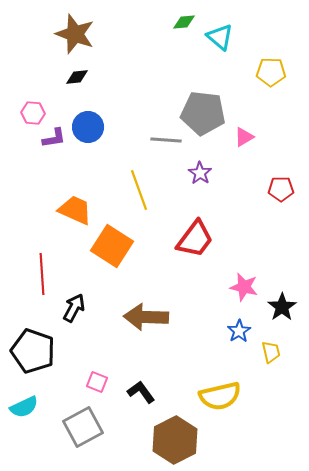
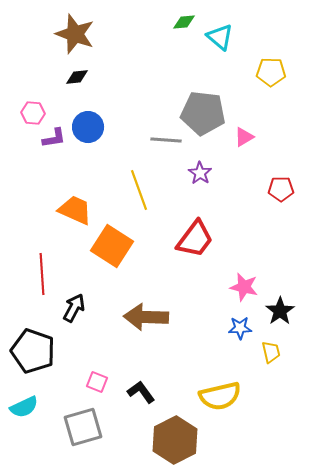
black star: moved 2 px left, 4 px down
blue star: moved 1 px right, 3 px up; rotated 30 degrees clockwise
gray square: rotated 12 degrees clockwise
